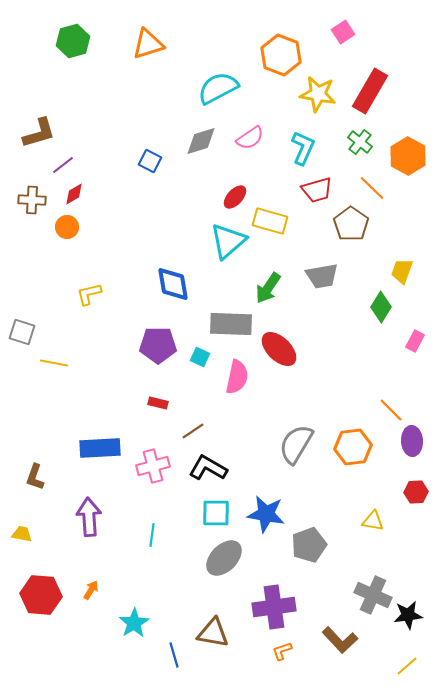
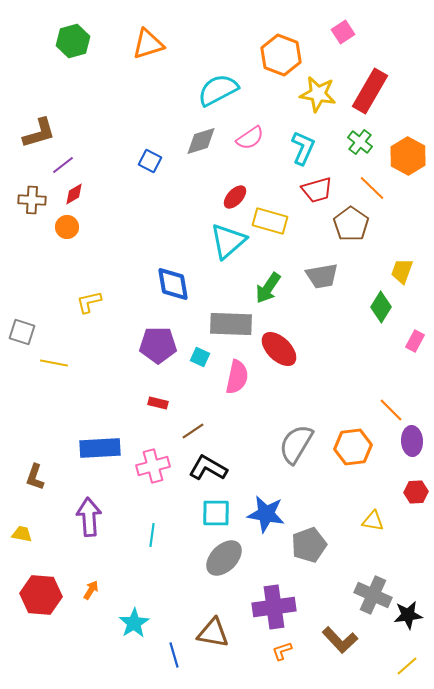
cyan semicircle at (218, 88): moved 2 px down
yellow L-shape at (89, 294): moved 8 px down
